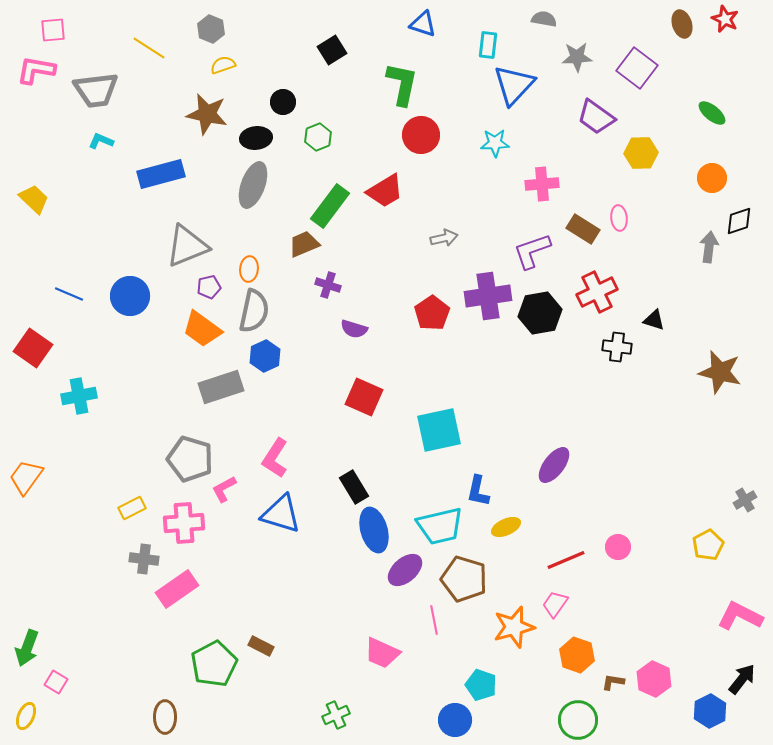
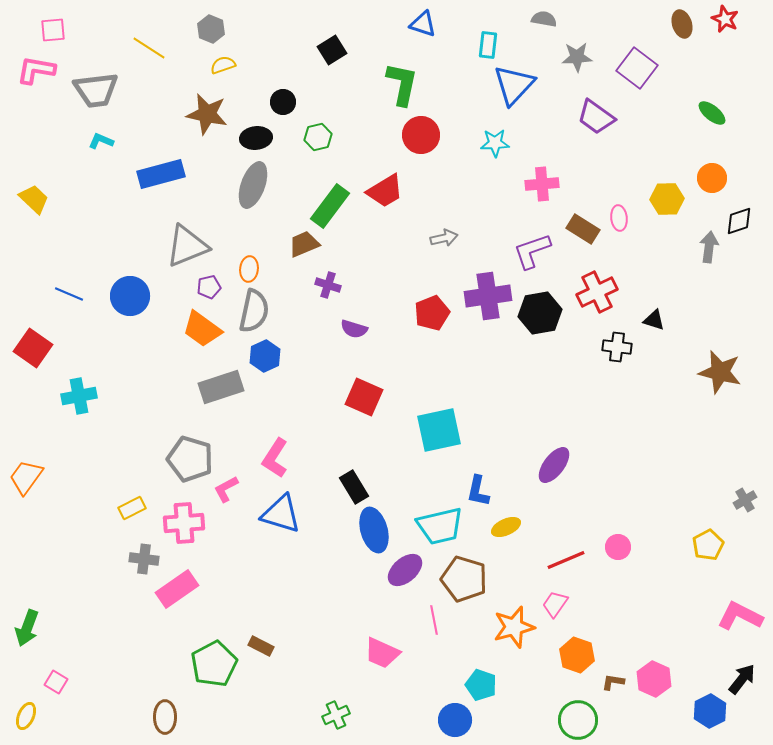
green hexagon at (318, 137): rotated 8 degrees clockwise
yellow hexagon at (641, 153): moved 26 px right, 46 px down
red pentagon at (432, 313): rotated 12 degrees clockwise
pink L-shape at (224, 489): moved 2 px right
green arrow at (27, 648): moved 20 px up
